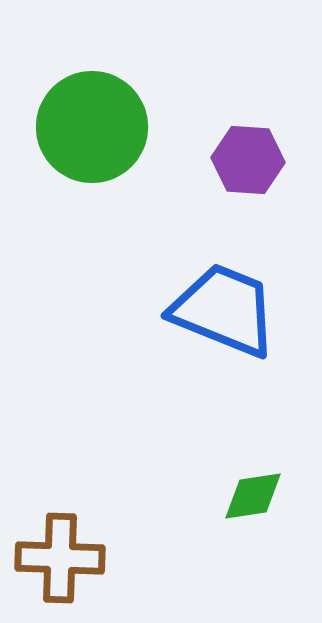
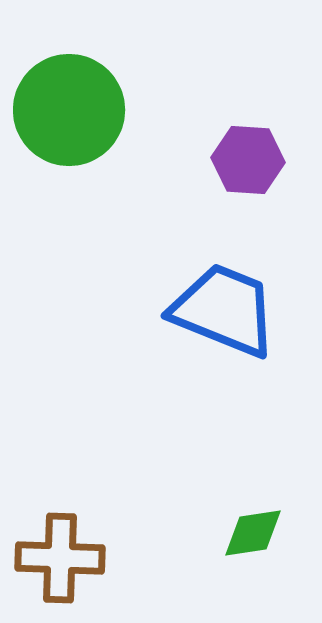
green circle: moved 23 px left, 17 px up
green diamond: moved 37 px down
